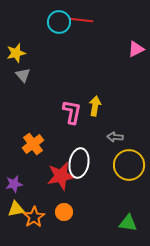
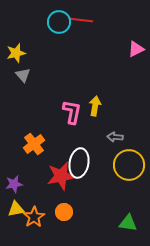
orange cross: moved 1 px right
